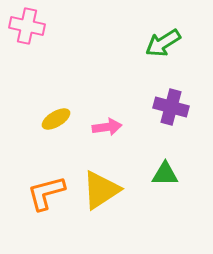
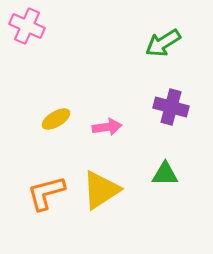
pink cross: rotated 12 degrees clockwise
